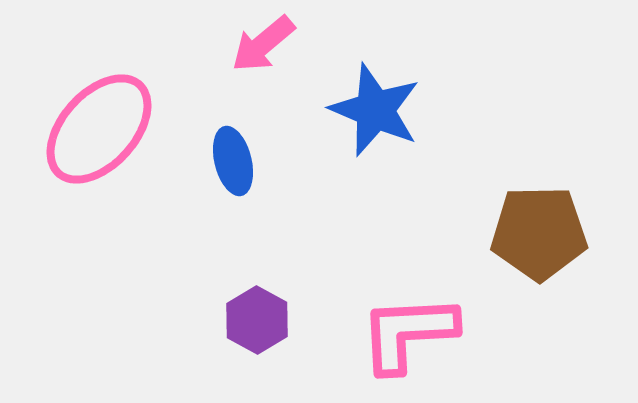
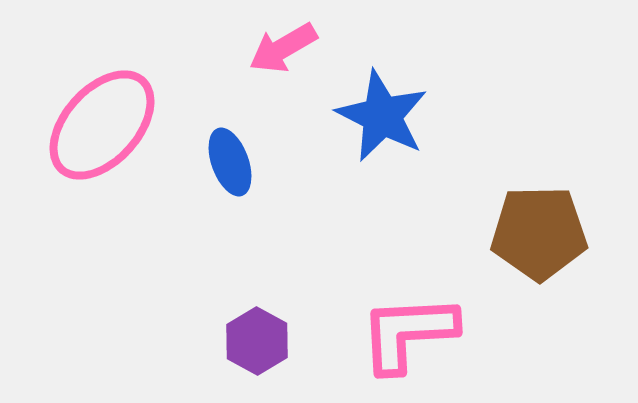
pink arrow: moved 20 px right, 4 px down; rotated 10 degrees clockwise
blue star: moved 7 px right, 6 px down; rotated 4 degrees clockwise
pink ellipse: moved 3 px right, 4 px up
blue ellipse: moved 3 px left, 1 px down; rotated 6 degrees counterclockwise
purple hexagon: moved 21 px down
